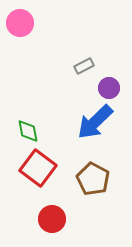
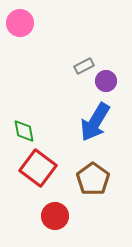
purple circle: moved 3 px left, 7 px up
blue arrow: rotated 15 degrees counterclockwise
green diamond: moved 4 px left
brown pentagon: rotated 8 degrees clockwise
red circle: moved 3 px right, 3 px up
